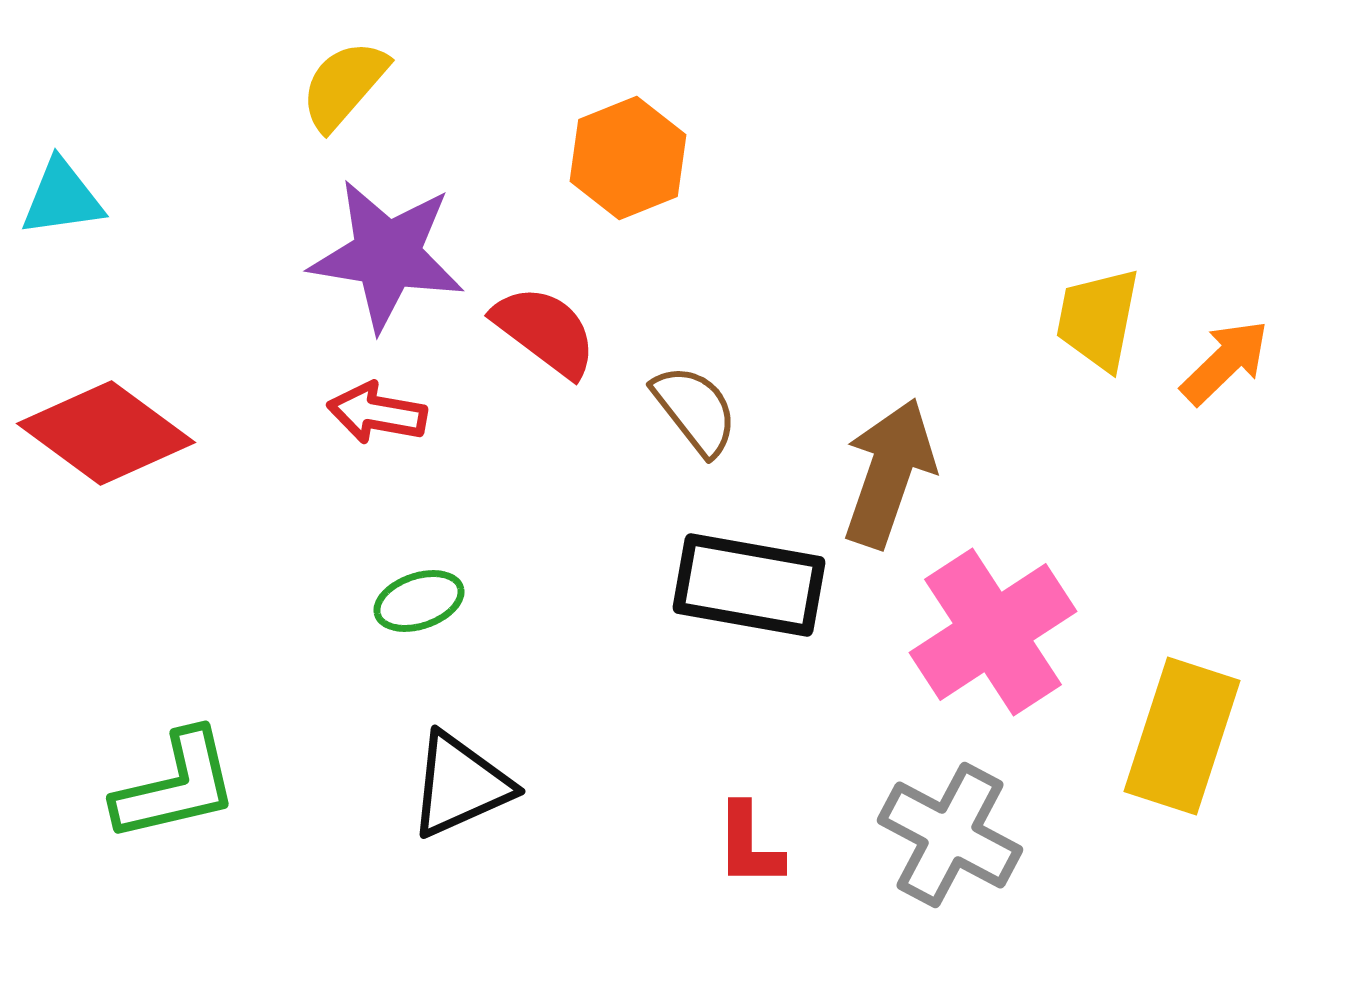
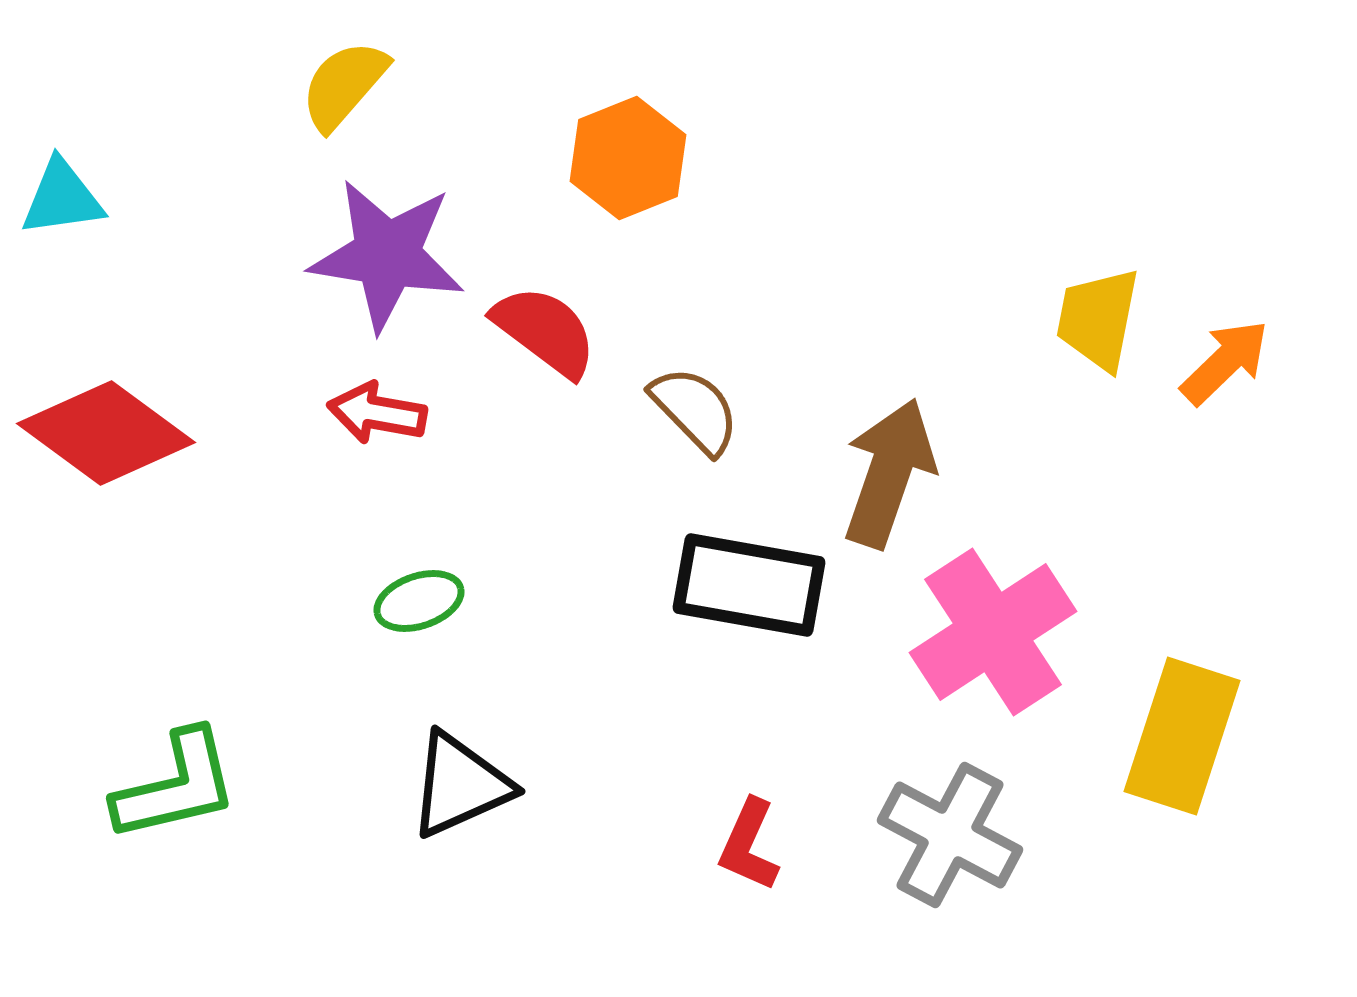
brown semicircle: rotated 6 degrees counterclockwise
red L-shape: rotated 24 degrees clockwise
